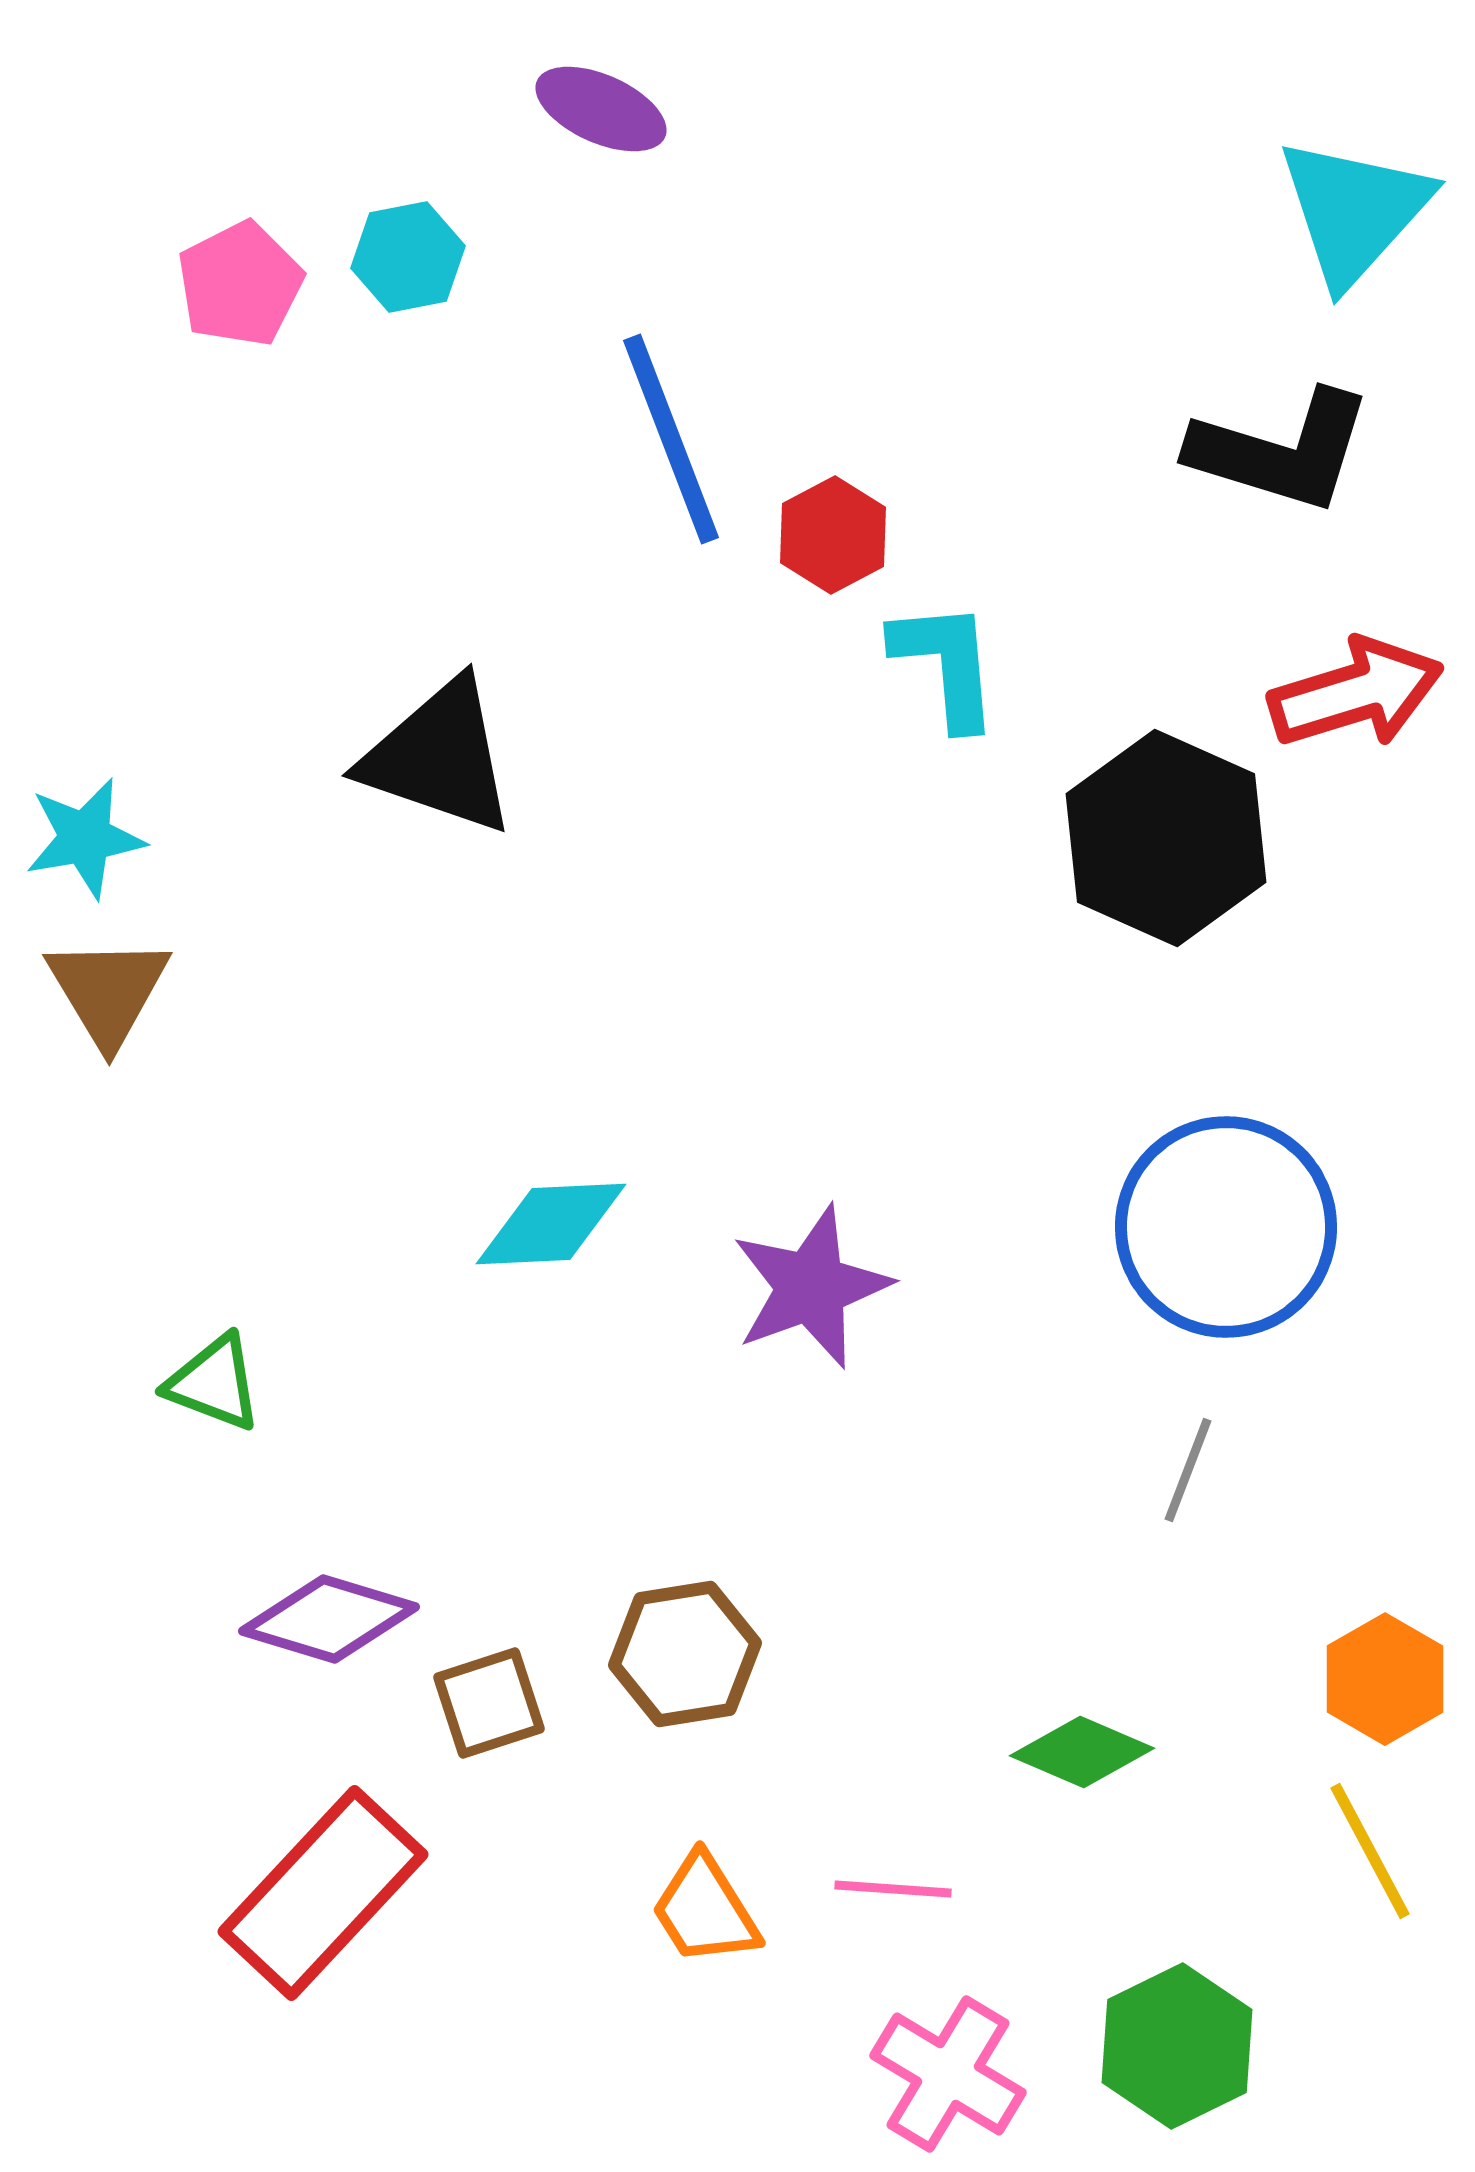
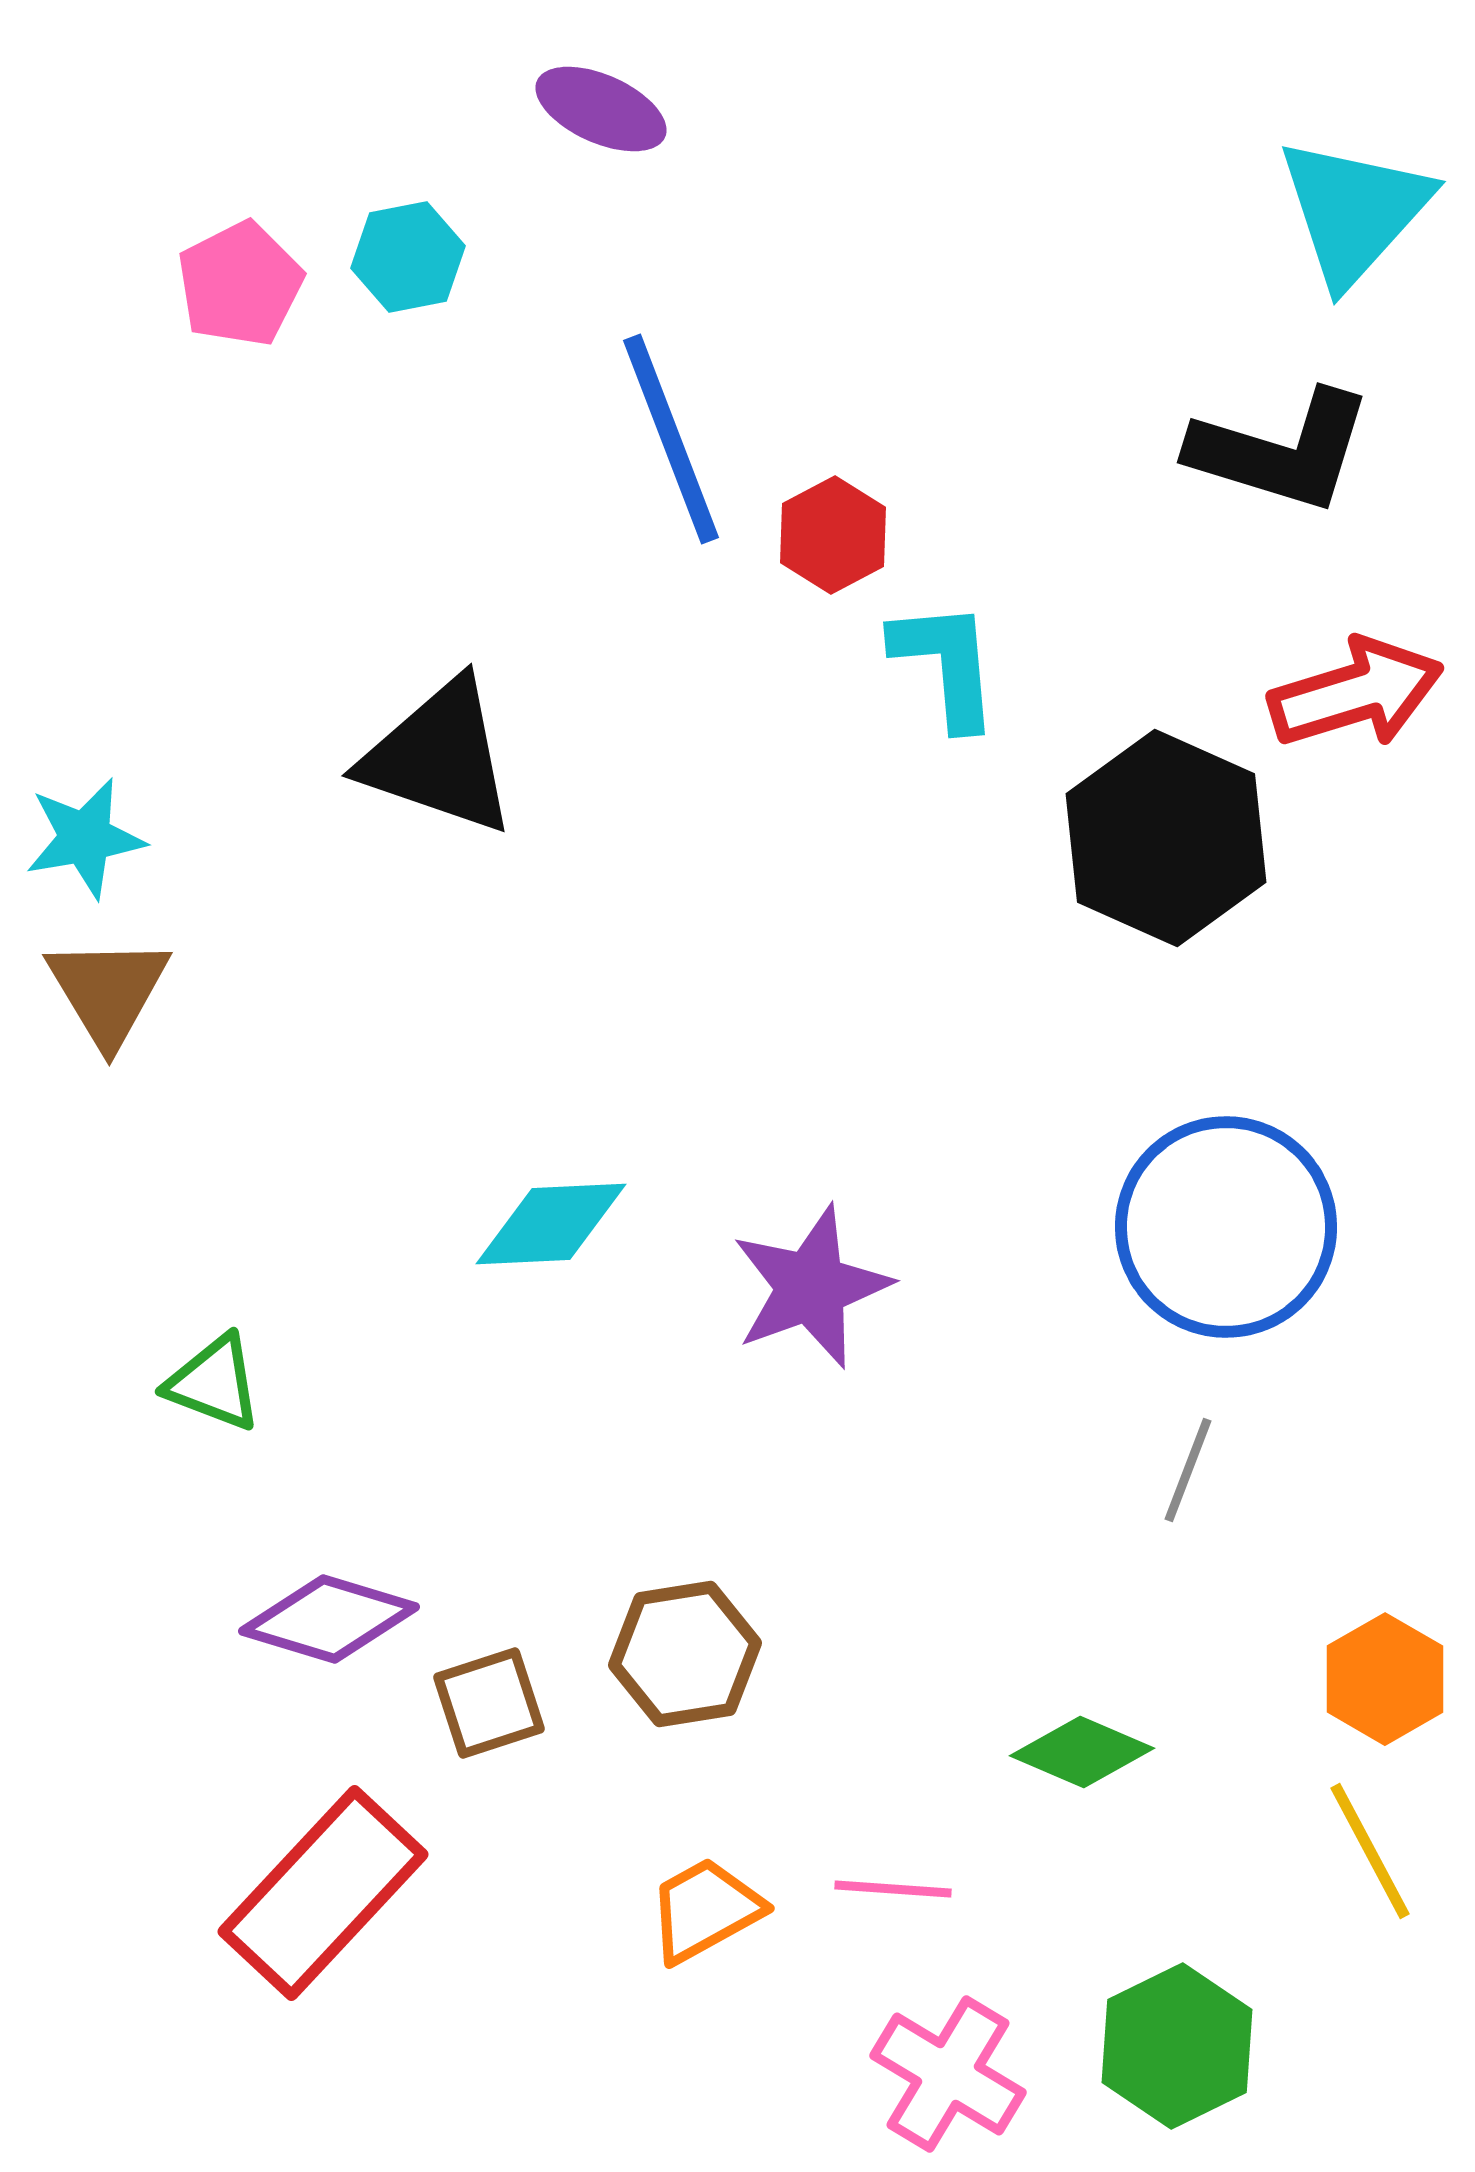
orange trapezoid: rotated 93 degrees clockwise
